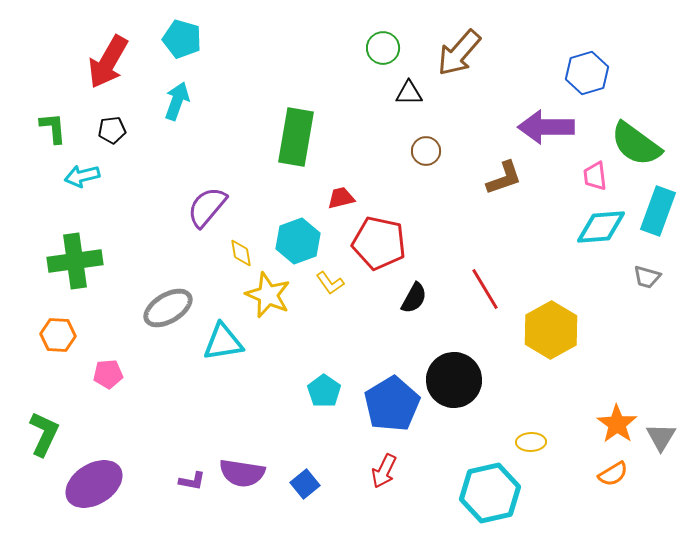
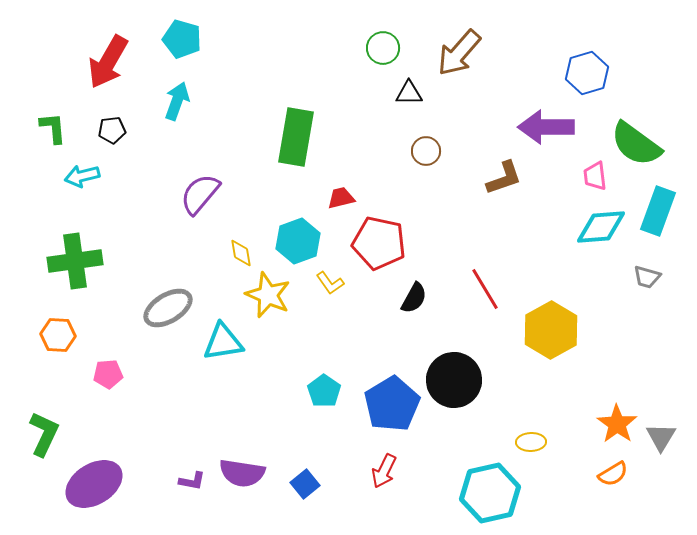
purple semicircle at (207, 207): moved 7 px left, 13 px up
